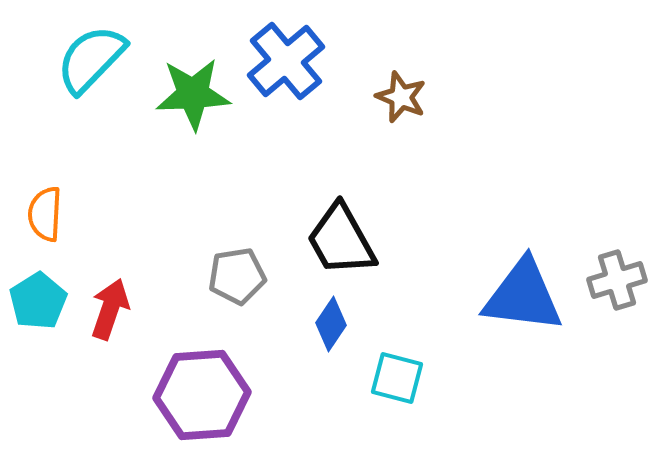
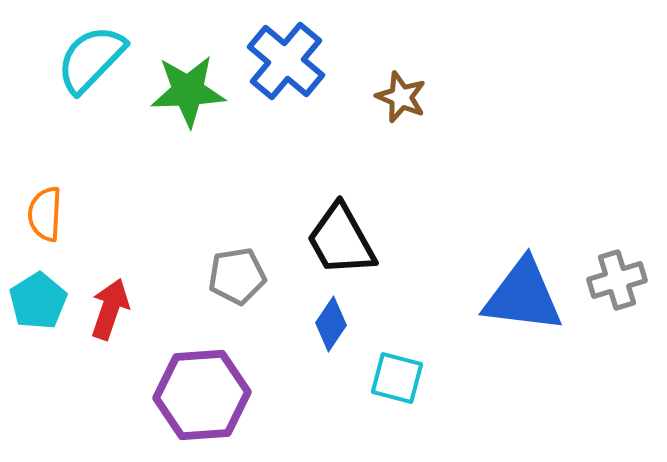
blue cross: rotated 10 degrees counterclockwise
green star: moved 5 px left, 3 px up
